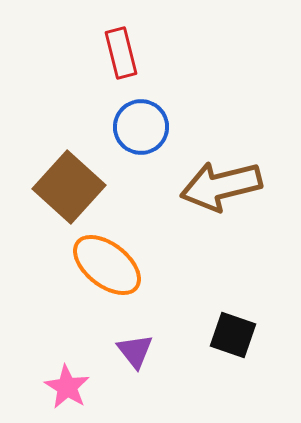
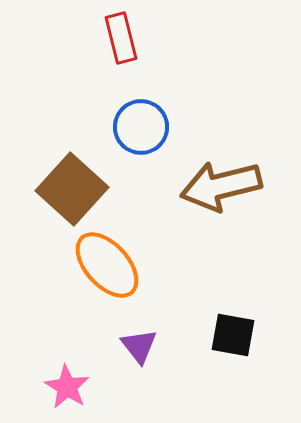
red rectangle: moved 15 px up
brown square: moved 3 px right, 2 px down
orange ellipse: rotated 10 degrees clockwise
black square: rotated 9 degrees counterclockwise
purple triangle: moved 4 px right, 5 px up
